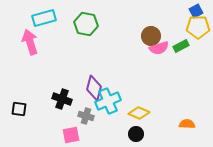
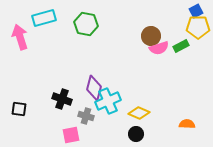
pink arrow: moved 10 px left, 5 px up
